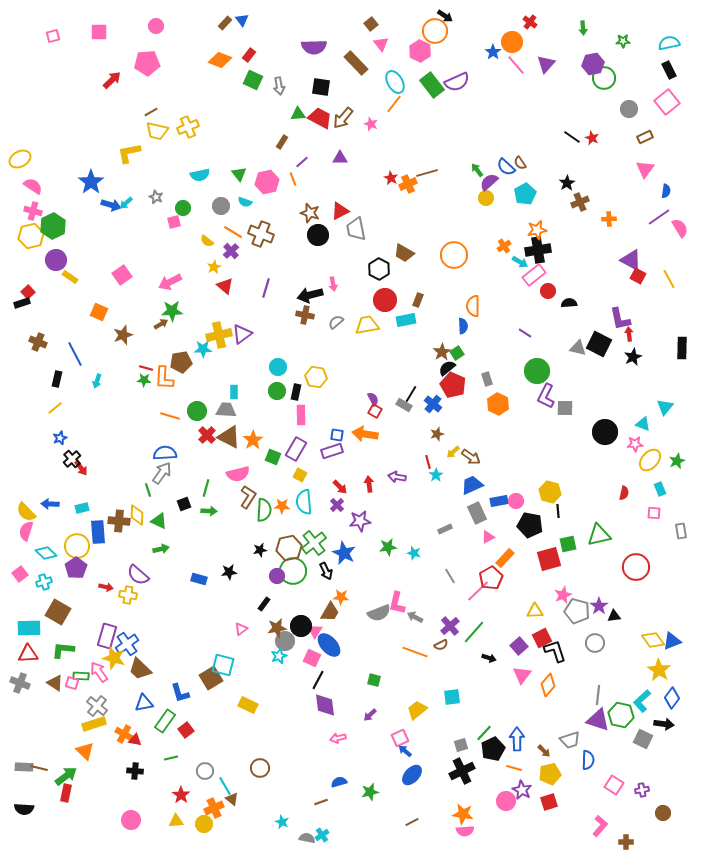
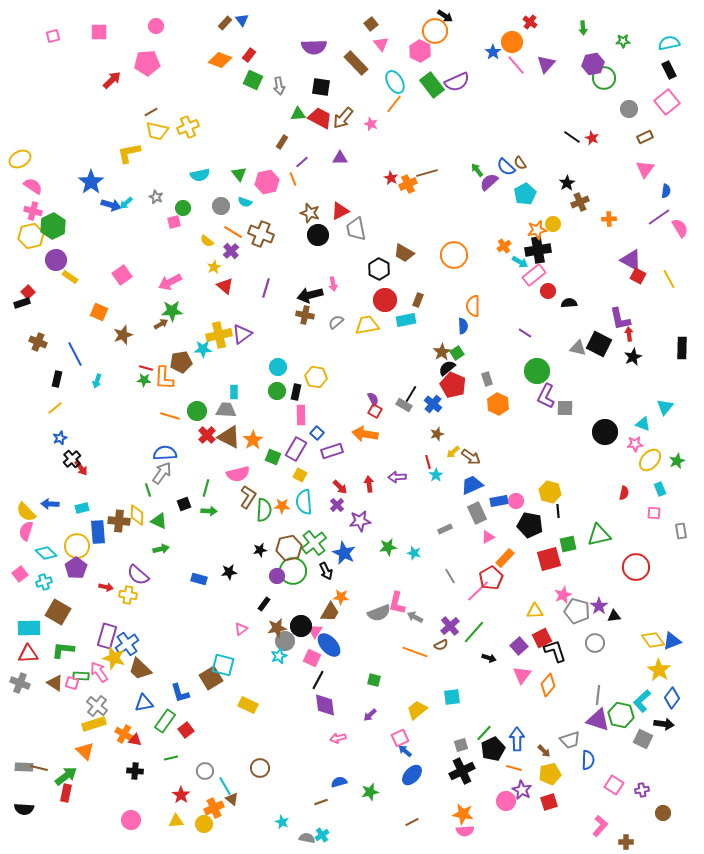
yellow circle at (486, 198): moved 67 px right, 26 px down
blue square at (337, 435): moved 20 px left, 2 px up; rotated 32 degrees clockwise
purple arrow at (397, 477): rotated 12 degrees counterclockwise
